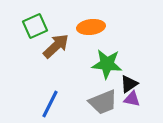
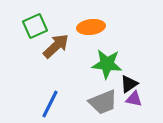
purple triangle: moved 2 px right
